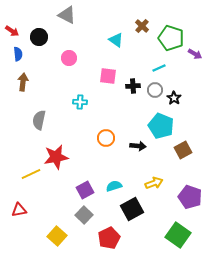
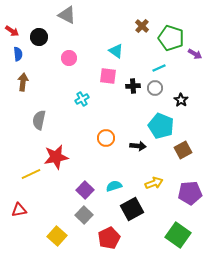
cyan triangle: moved 11 px down
gray circle: moved 2 px up
black star: moved 7 px right, 2 px down
cyan cross: moved 2 px right, 3 px up; rotated 32 degrees counterclockwise
purple square: rotated 18 degrees counterclockwise
purple pentagon: moved 4 px up; rotated 25 degrees counterclockwise
